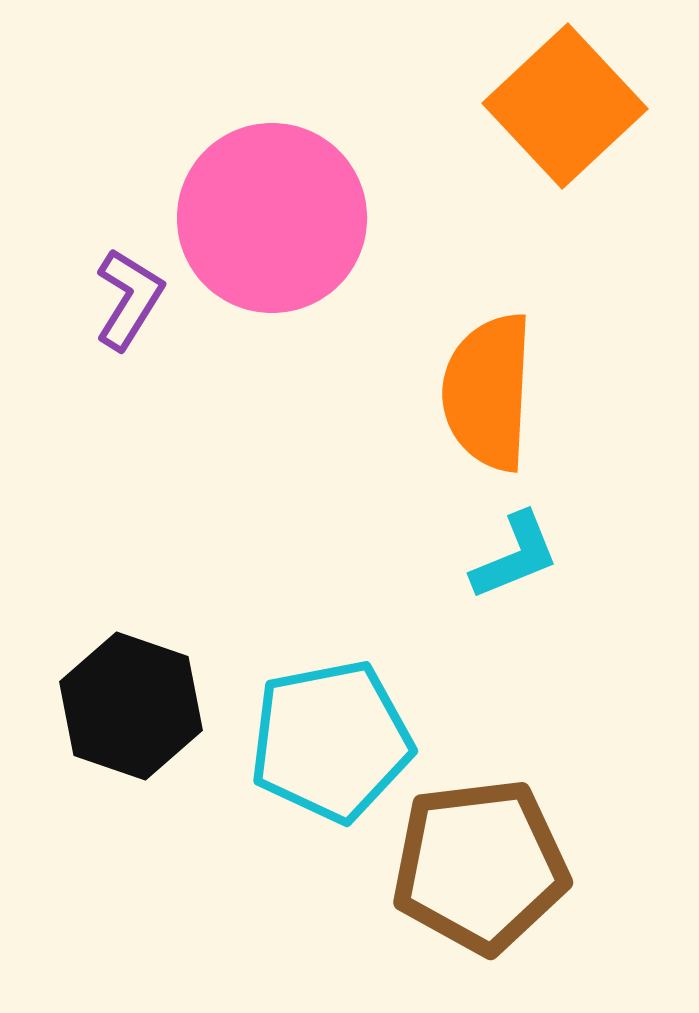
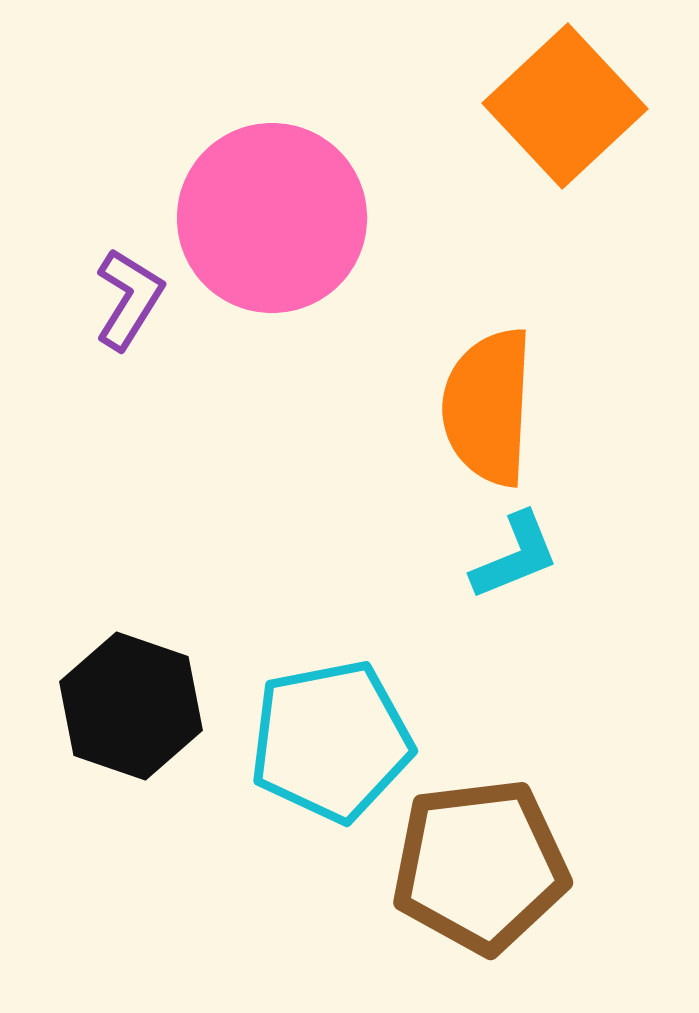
orange semicircle: moved 15 px down
